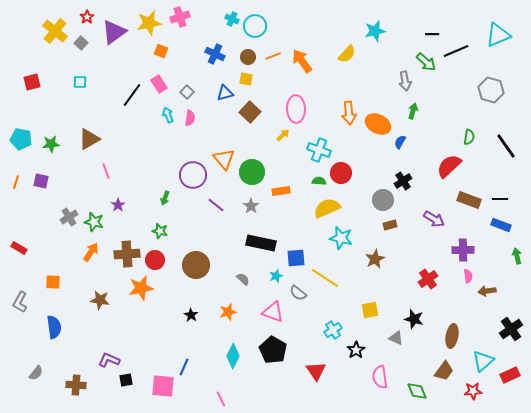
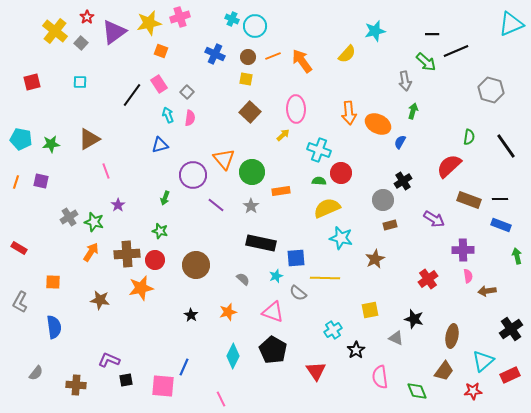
cyan triangle at (498, 35): moved 13 px right, 11 px up
blue triangle at (225, 93): moved 65 px left, 52 px down
yellow line at (325, 278): rotated 32 degrees counterclockwise
